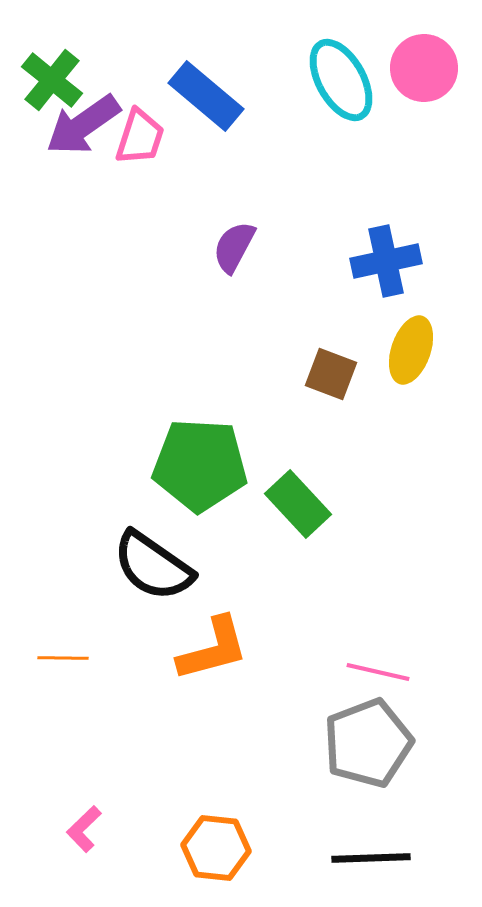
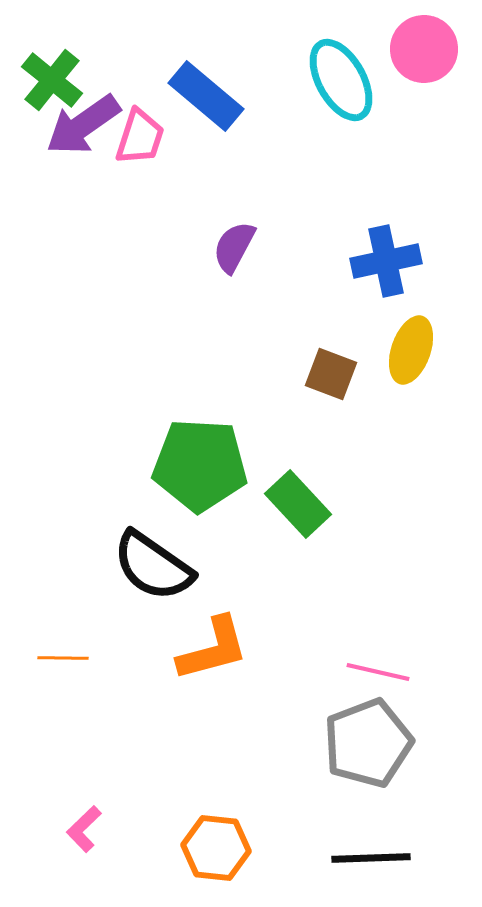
pink circle: moved 19 px up
